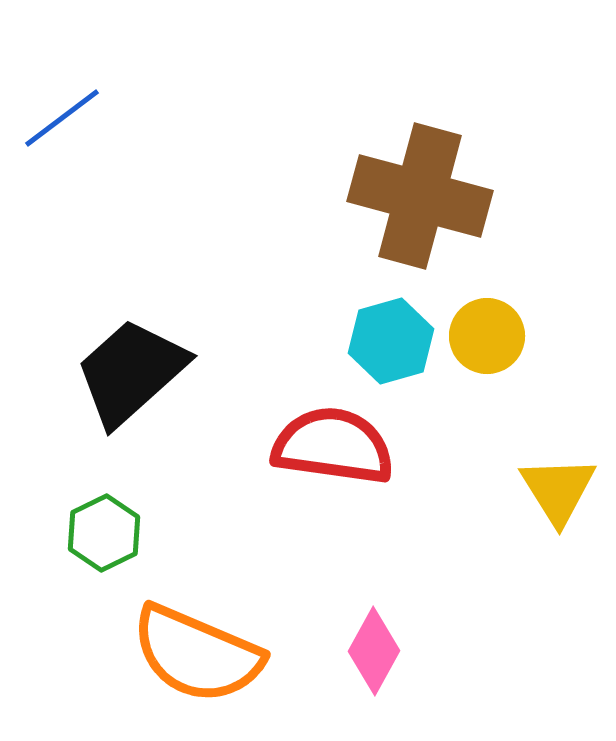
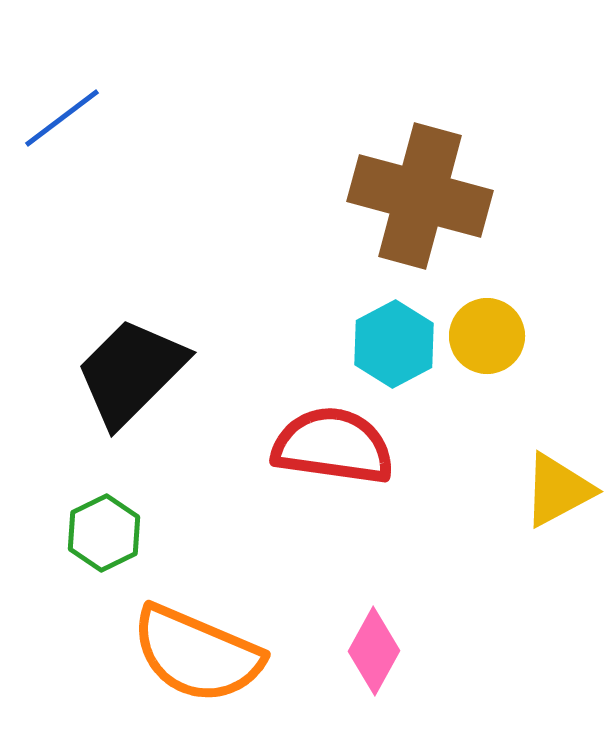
cyan hexagon: moved 3 px right, 3 px down; rotated 12 degrees counterclockwise
black trapezoid: rotated 3 degrees counterclockwise
yellow triangle: rotated 34 degrees clockwise
